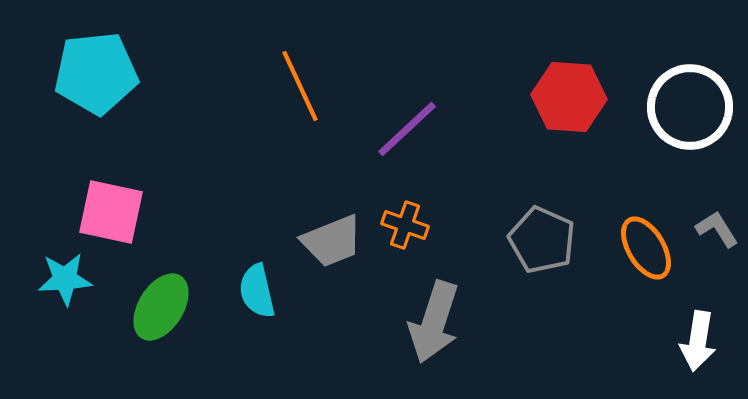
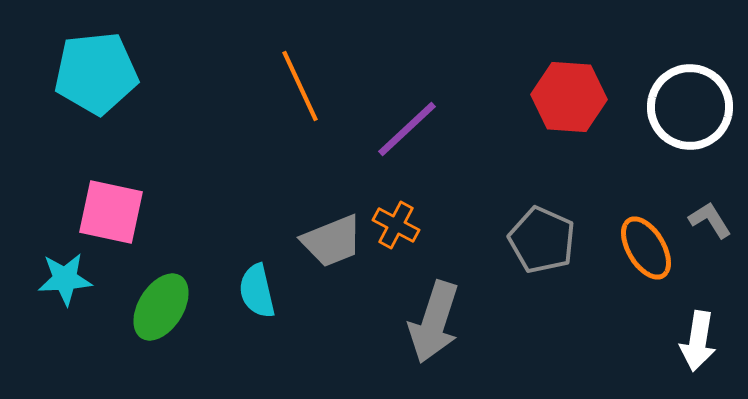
orange cross: moved 9 px left; rotated 9 degrees clockwise
gray L-shape: moved 7 px left, 9 px up
